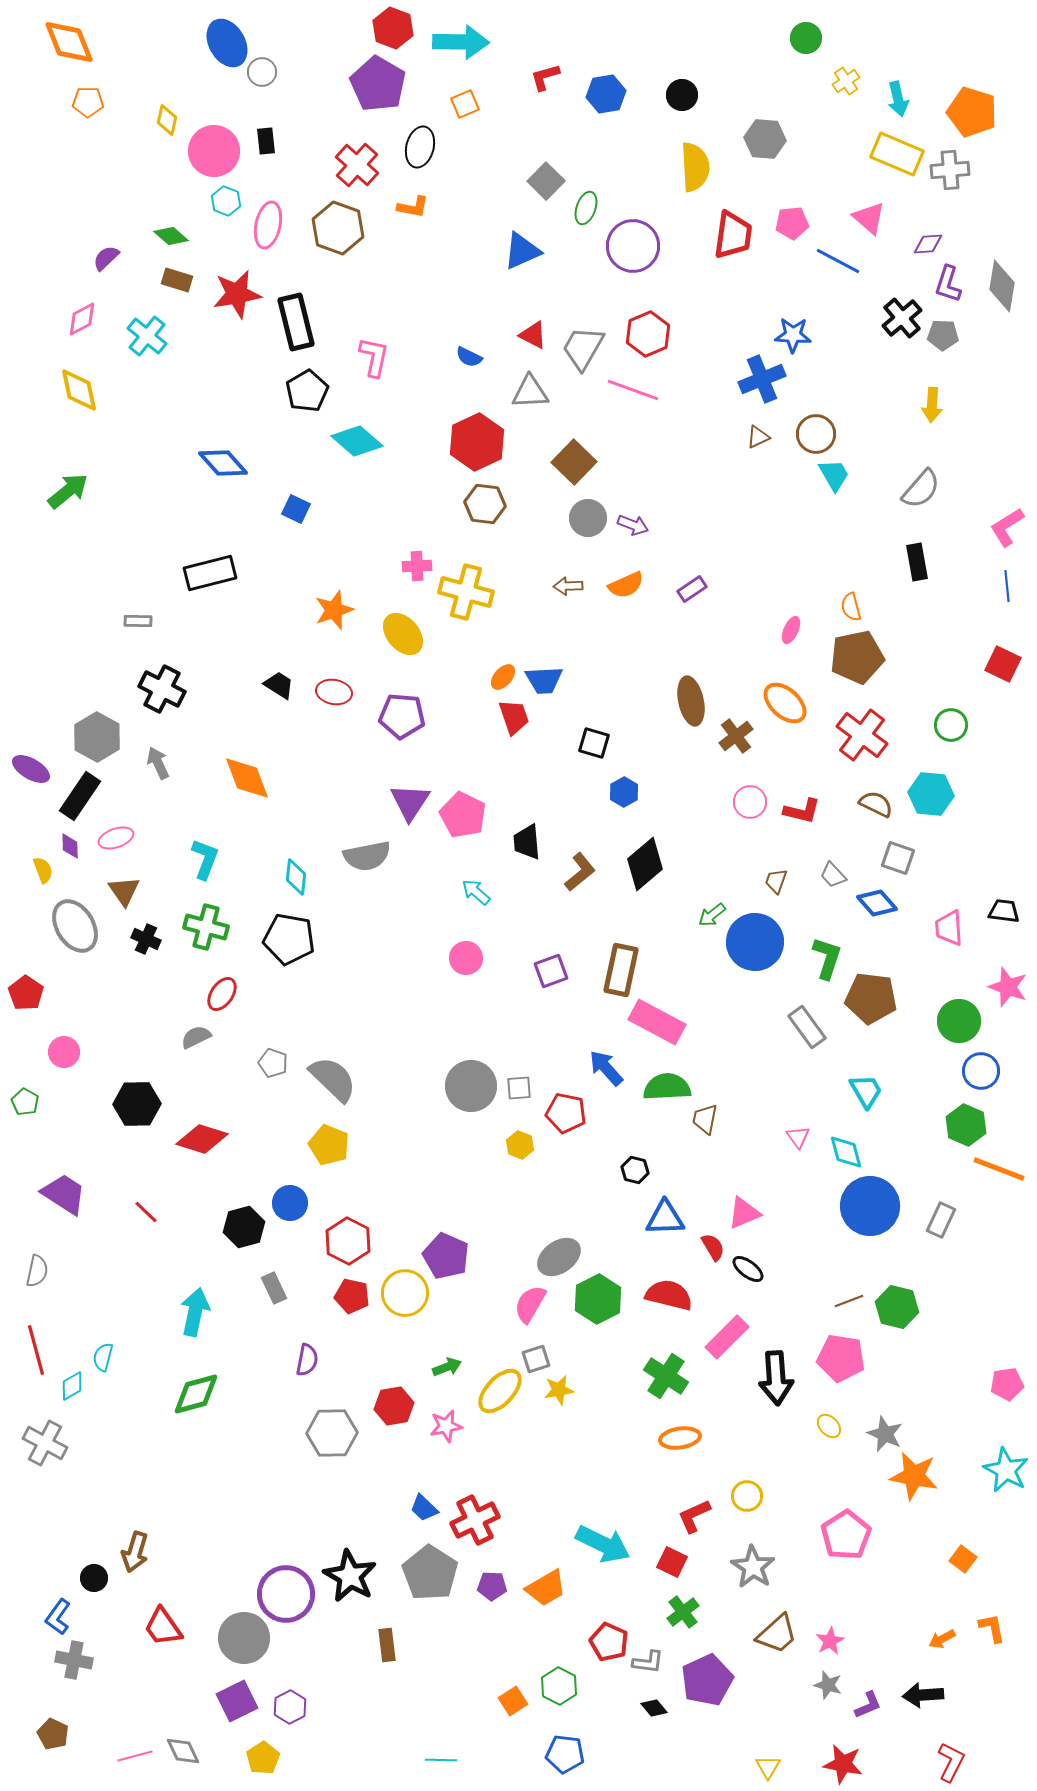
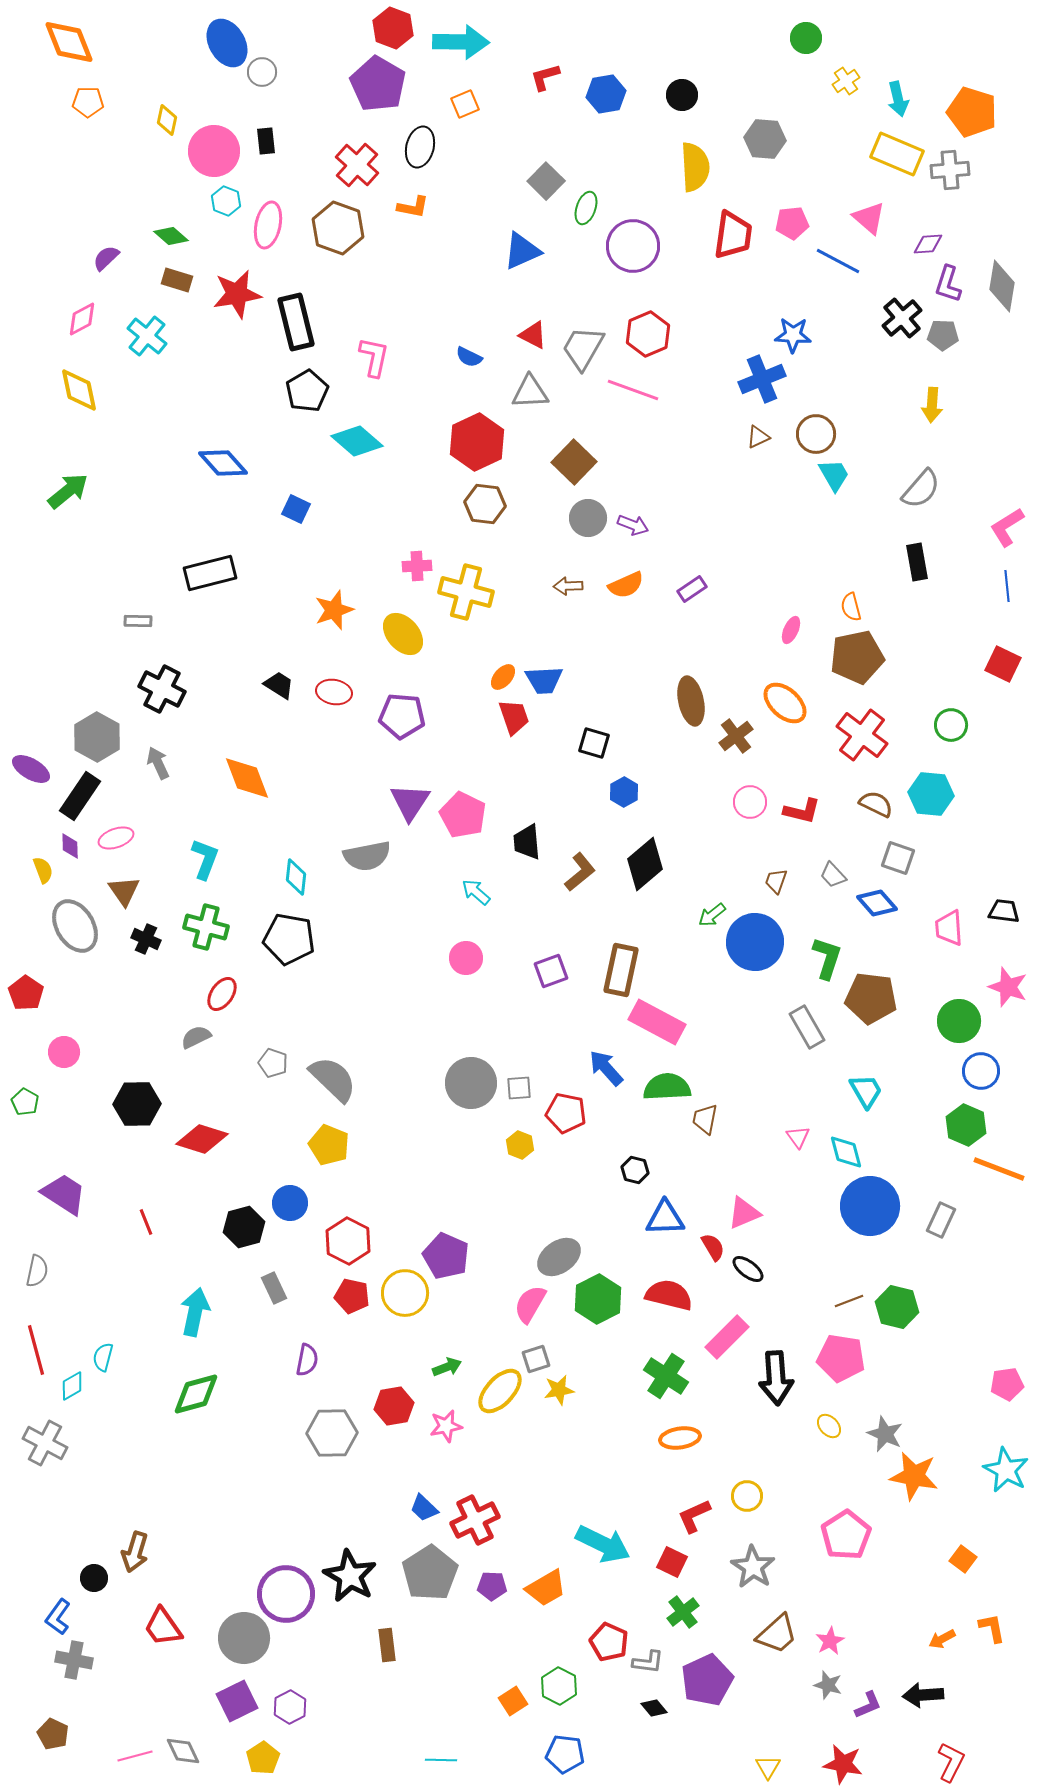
gray rectangle at (807, 1027): rotated 6 degrees clockwise
gray circle at (471, 1086): moved 3 px up
red line at (146, 1212): moved 10 px down; rotated 24 degrees clockwise
gray pentagon at (430, 1573): rotated 6 degrees clockwise
